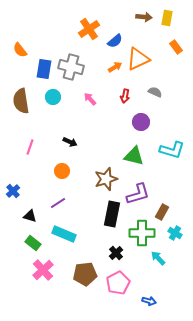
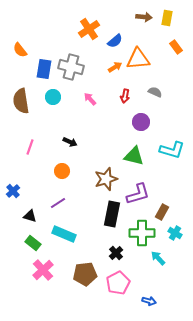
orange triangle: rotated 20 degrees clockwise
